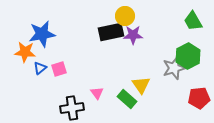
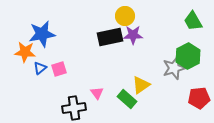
black rectangle: moved 1 px left, 5 px down
yellow triangle: rotated 30 degrees clockwise
black cross: moved 2 px right
